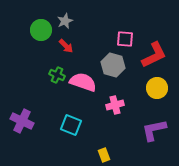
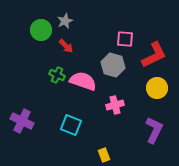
pink semicircle: moved 1 px up
purple L-shape: rotated 128 degrees clockwise
